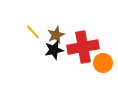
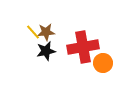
brown star: moved 10 px left, 3 px up; rotated 18 degrees clockwise
black star: moved 8 px left, 1 px down
